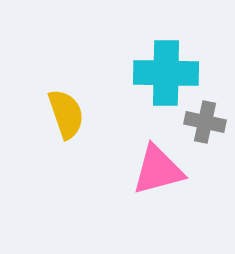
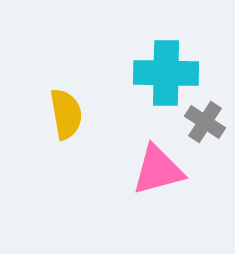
yellow semicircle: rotated 9 degrees clockwise
gray cross: rotated 21 degrees clockwise
